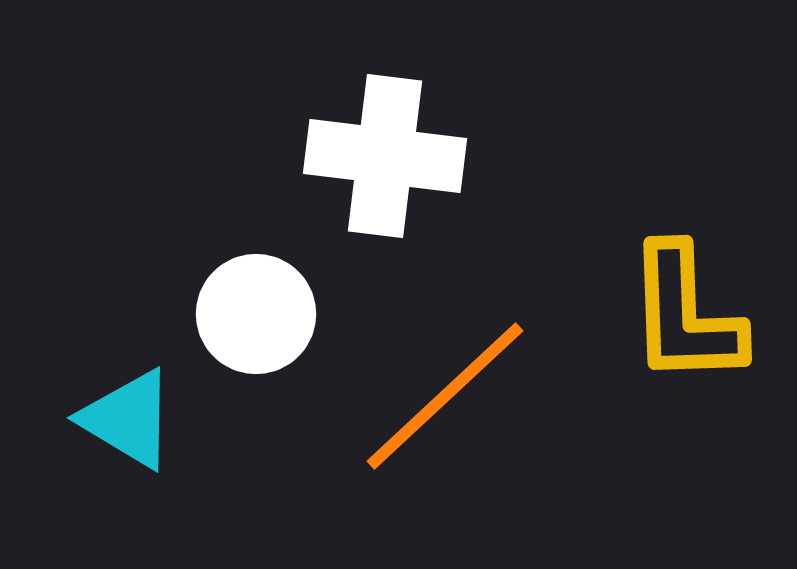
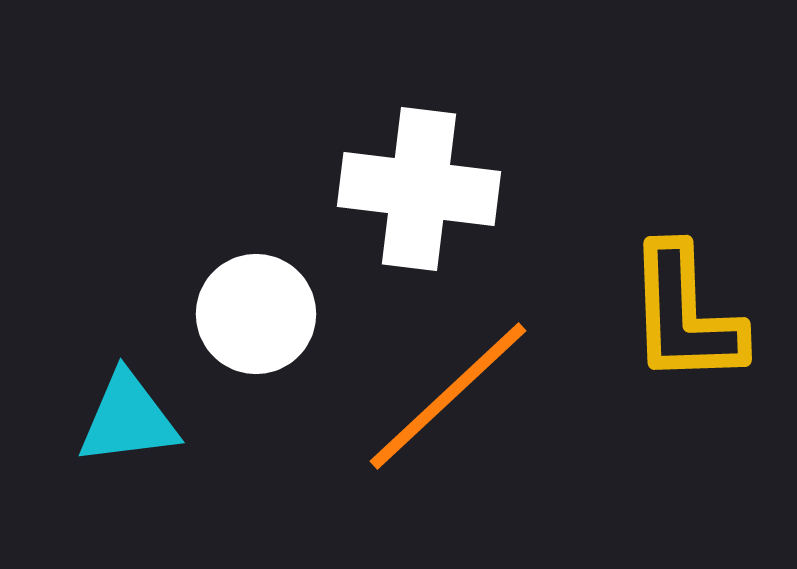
white cross: moved 34 px right, 33 px down
orange line: moved 3 px right
cyan triangle: rotated 38 degrees counterclockwise
